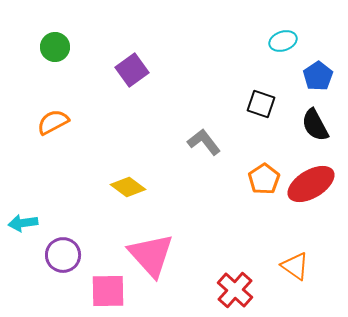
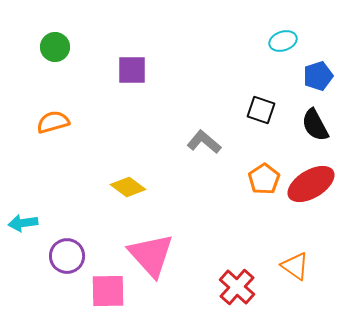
purple square: rotated 36 degrees clockwise
blue pentagon: rotated 16 degrees clockwise
black square: moved 6 px down
orange semicircle: rotated 12 degrees clockwise
gray L-shape: rotated 12 degrees counterclockwise
purple circle: moved 4 px right, 1 px down
red cross: moved 2 px right, 3 px up
